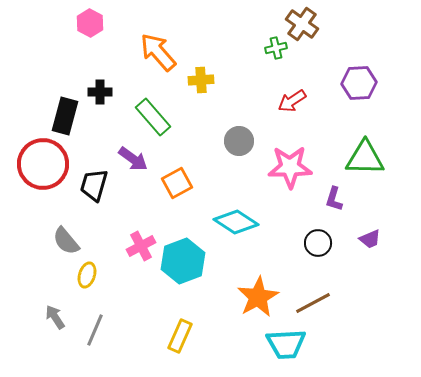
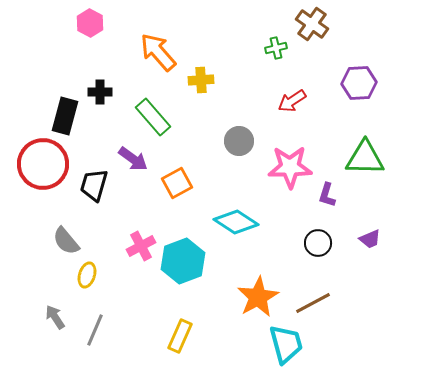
brown cross: moved 10 px right
purple L-shape: moved 7 px left, 4 px up
cyan trapezoid: rotated 102 degrees counterclockwise
